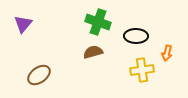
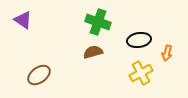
purple triangle: moved 4 px up; rotated 36 degrees counterclockwise
black ellipse: moved 3 px right, 4 px down; rotated 10 degrees counterclockwise
yellow cross: moved 1 px left, 3 px down; rotated 20 degrees counterclockwise
